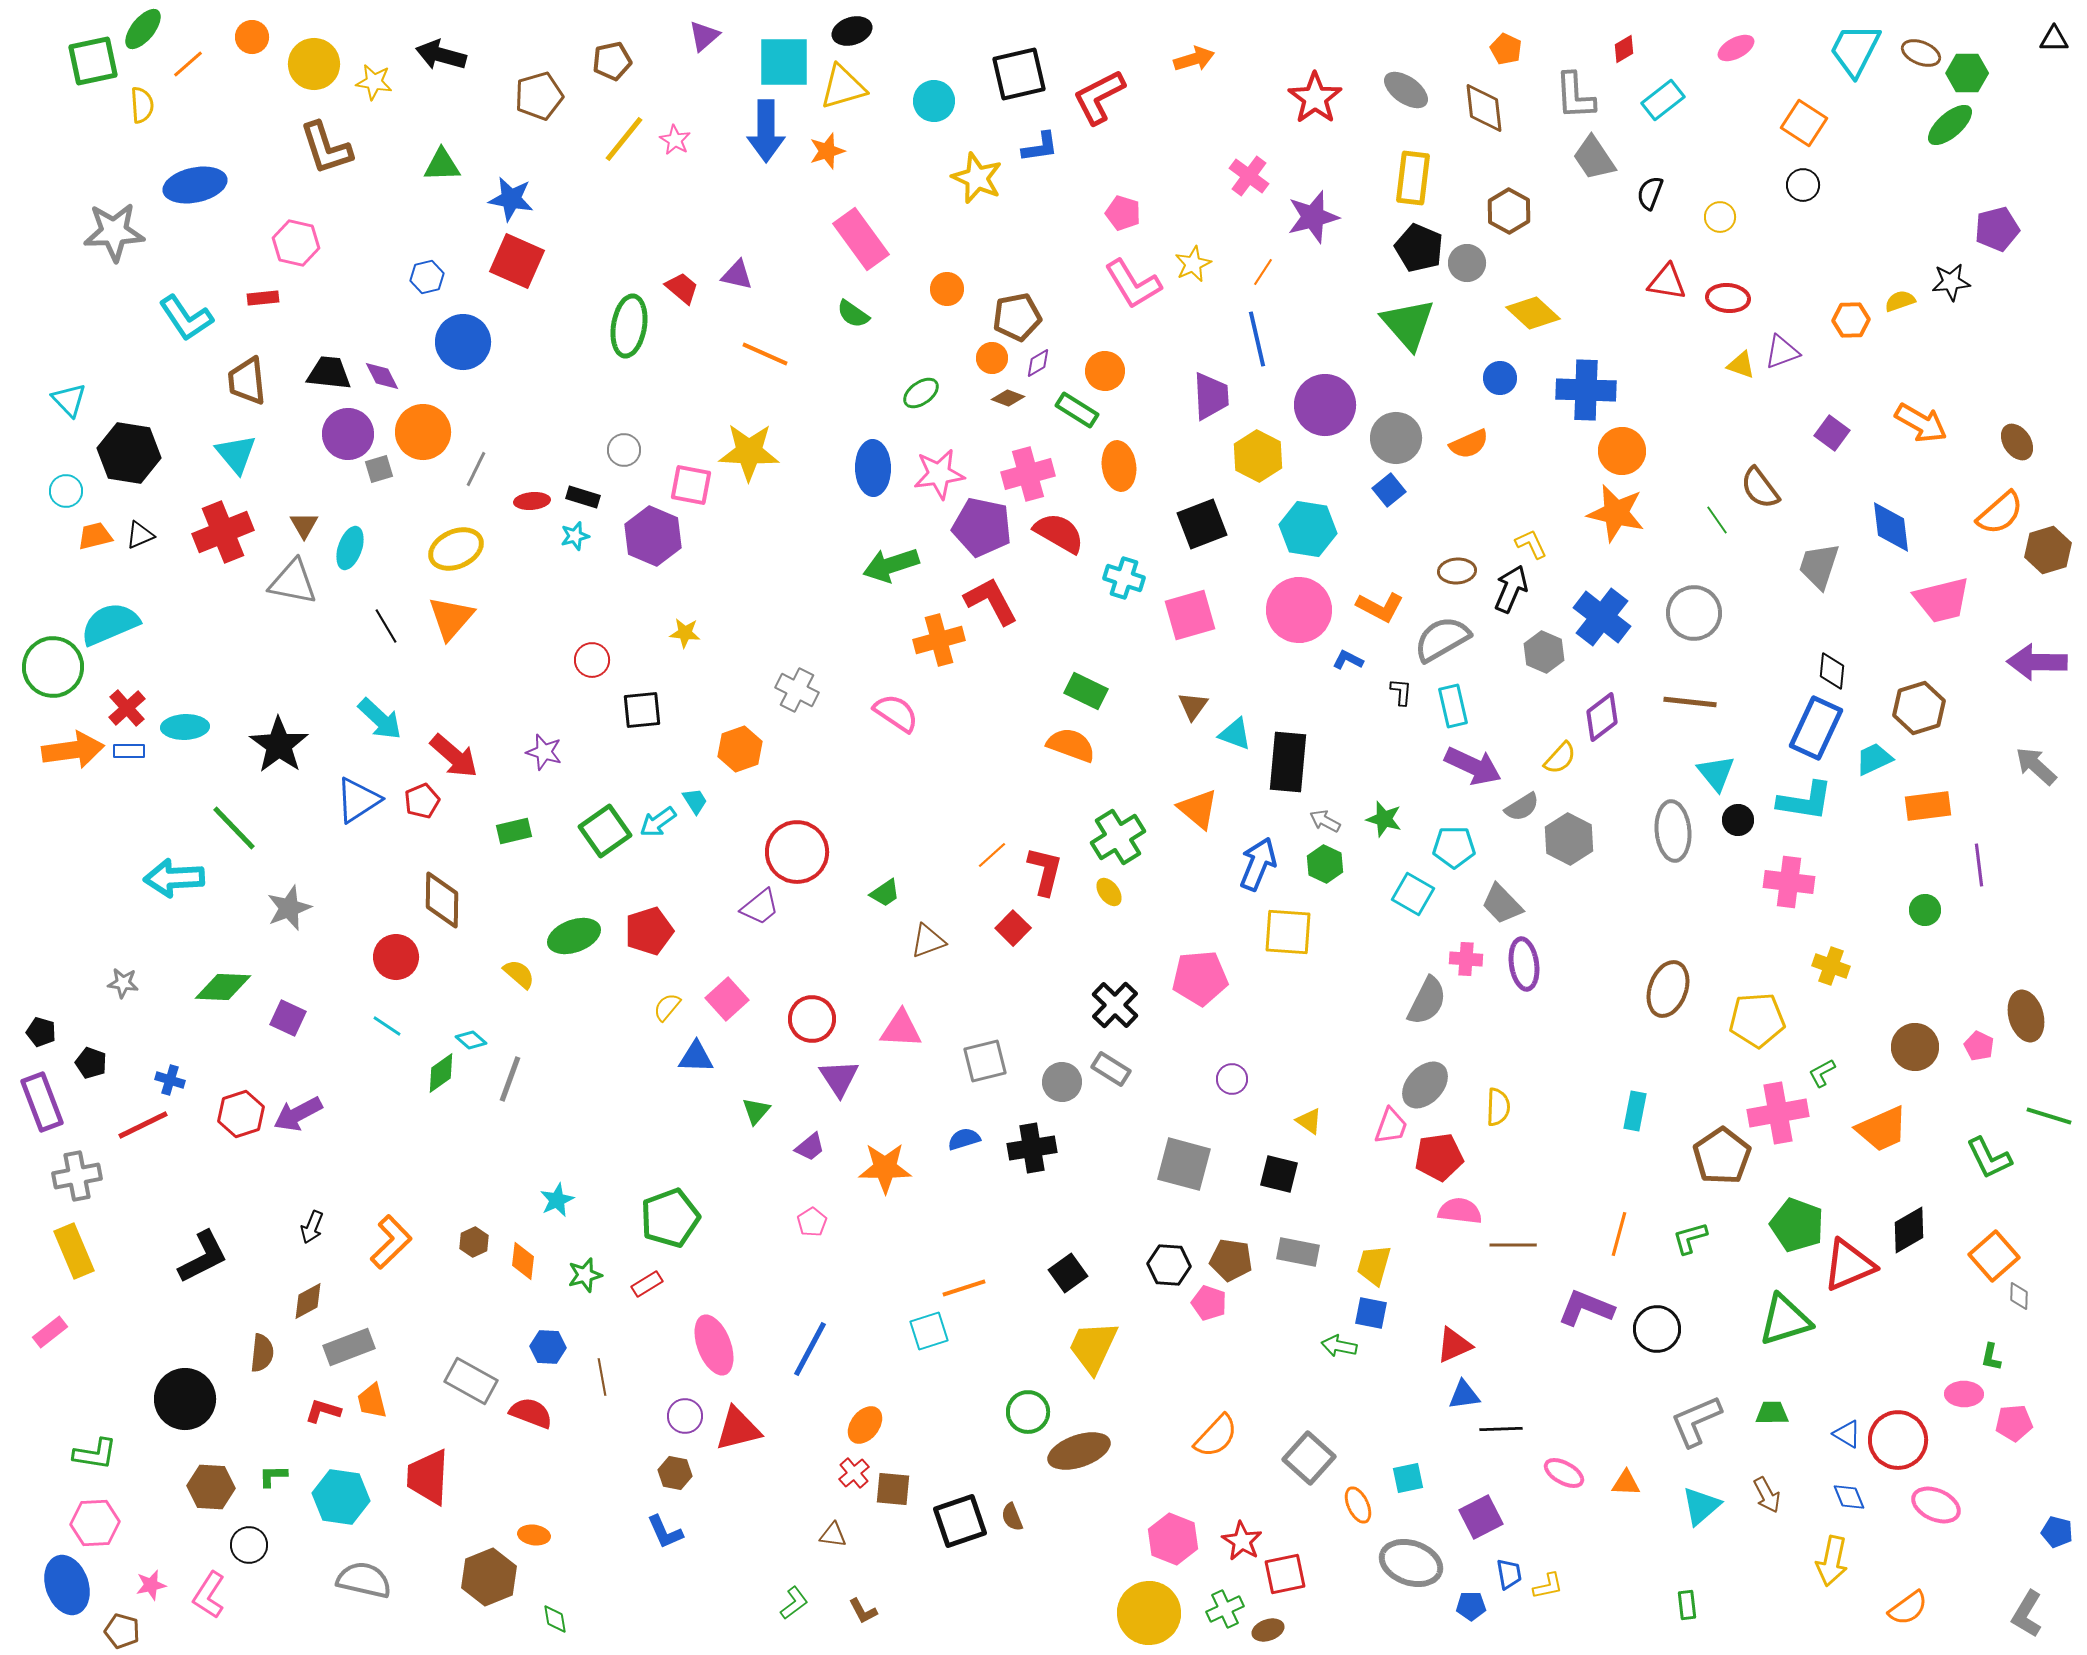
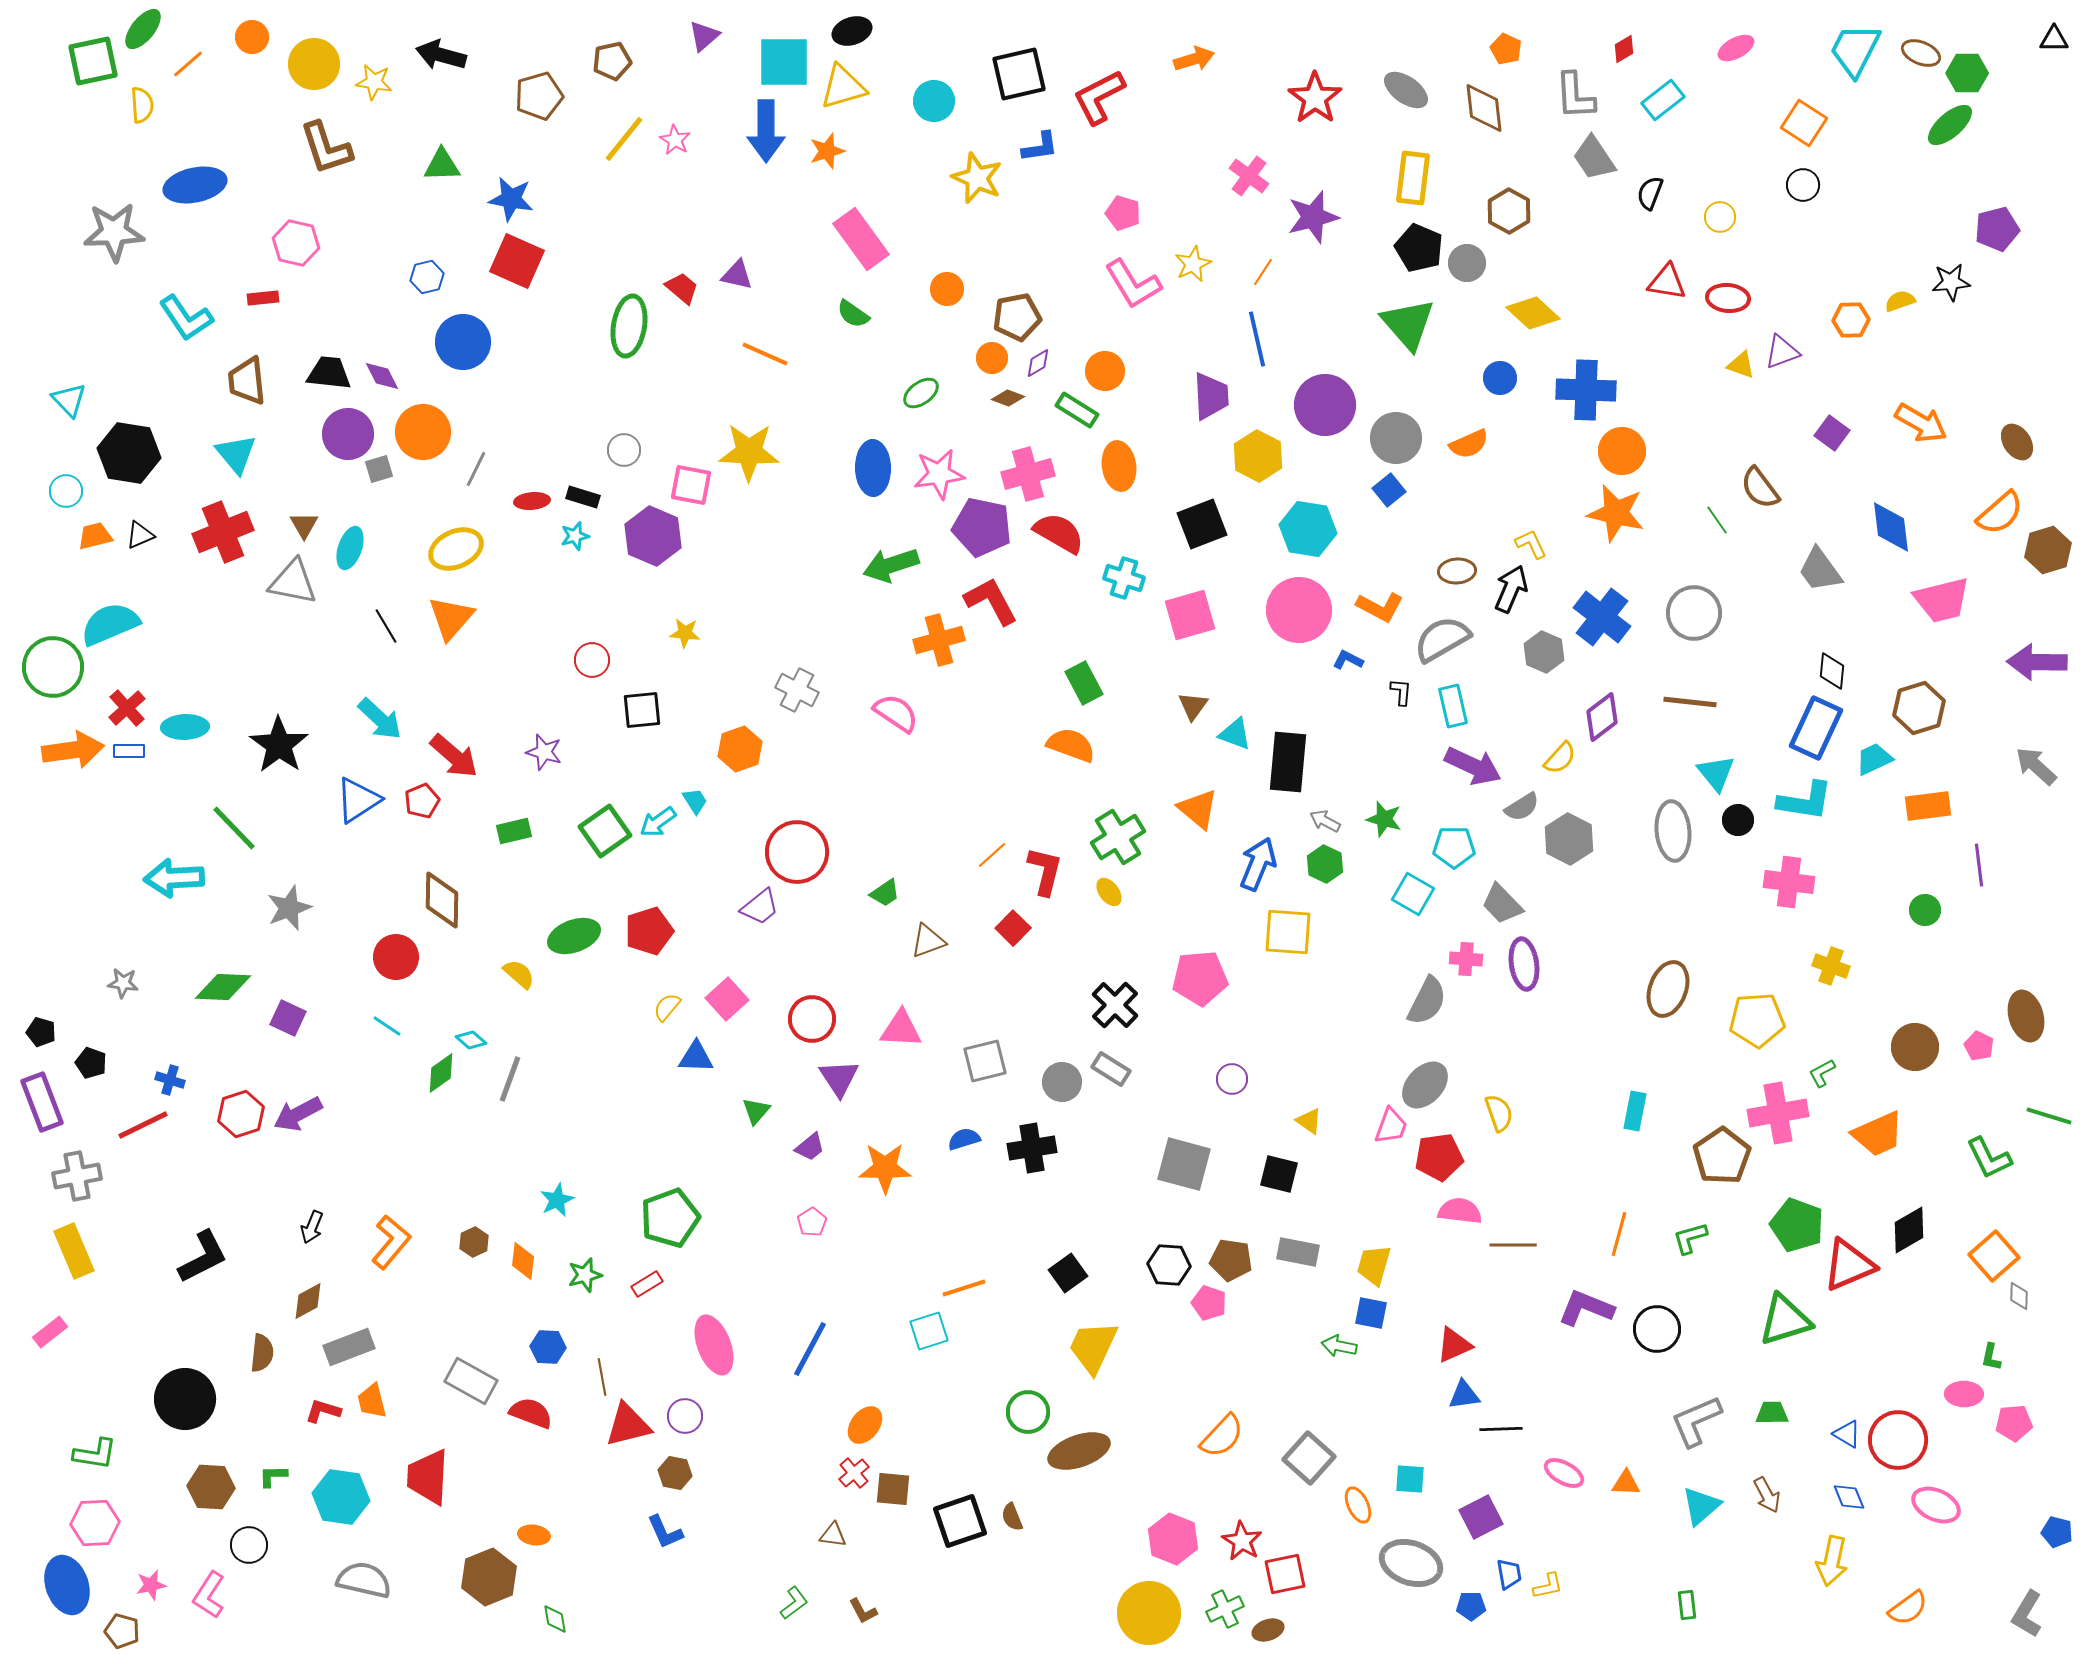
gray trapezoid at (1819, 566): moved 1 px right, 4 px down; rotated 54 degrees counterclockwise
green rectangle at (1086, 691): moved 2 px left, 8 px up; rotated 36 degrees clockwise
yellow semicircle at (1498, 1107): moved 1 px right, 6 px down; rotated 21 degrees counterclockwise
orange trapezoid at (1882, 1129): moved 4 px left, 5 px down
orange L-shape at (391, 1242): rotated 6 degrees counterclockwise
red triangle at (738, 1429): moved 110 px left, 4 px up
orange semicircle at (1216, 1436): moved 6 px right
cyan square at (1408, 1478): moved 2 px right, 1 px down; rotated 16 degrees clockwise
